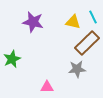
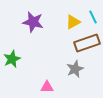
yellow triangle: rotated 42 degrees counterclockwise
brown rectangle: rotated 25 degrees clockwise
gray star: moved 2 px left; rotated 18 degrees counterclockwise
